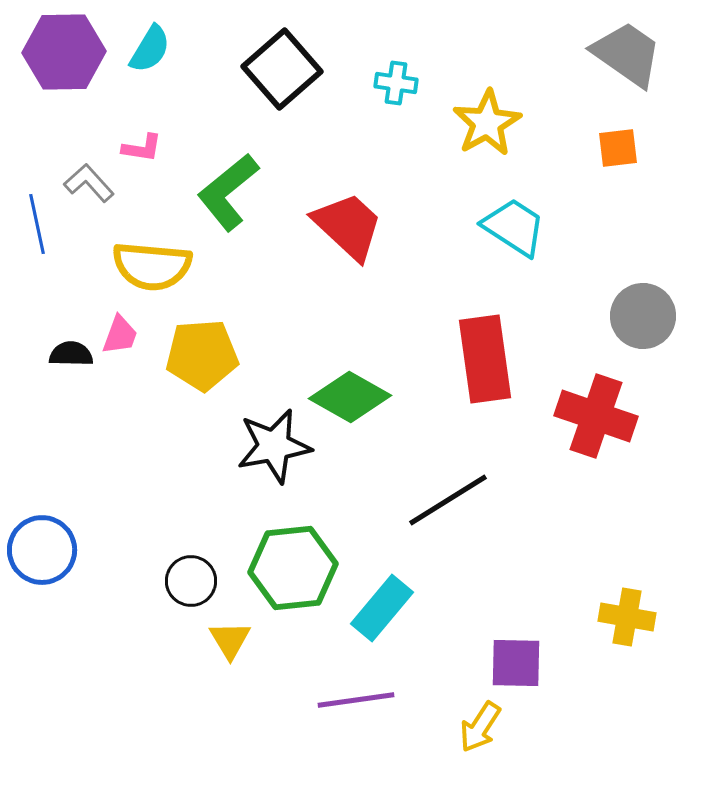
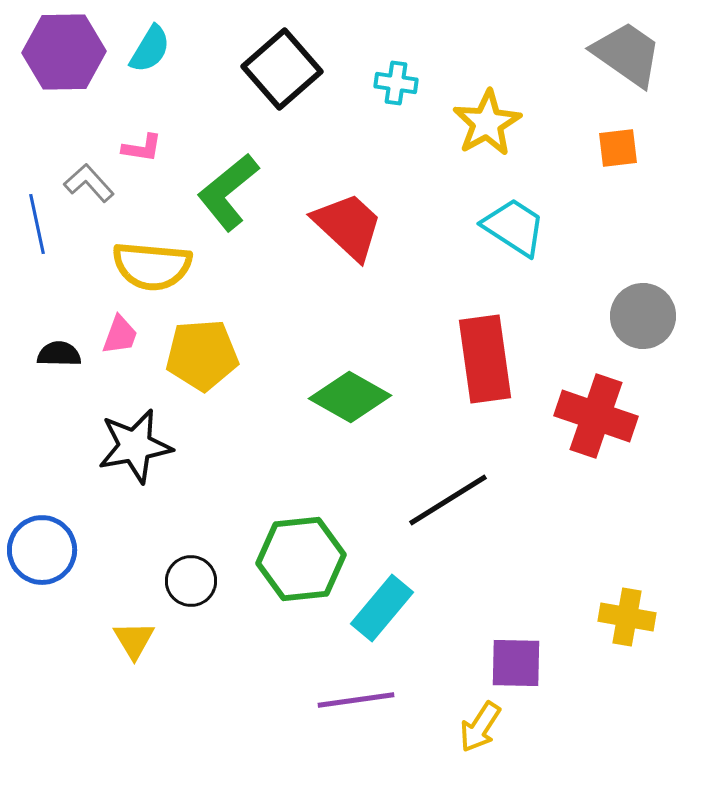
black semicircle: moved 12 px left
black star: moved 139 px left
green hexagon: moved 8 px right, 9 px up
yellow triangle: moved 96 px left
